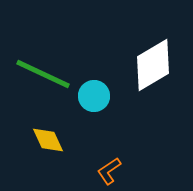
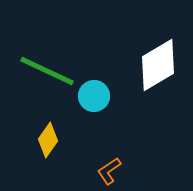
white diamond: moved 5 px right
green line: moved 4 px right, 3 px up
yellow diamond: rotated 60 degrees clockwise
